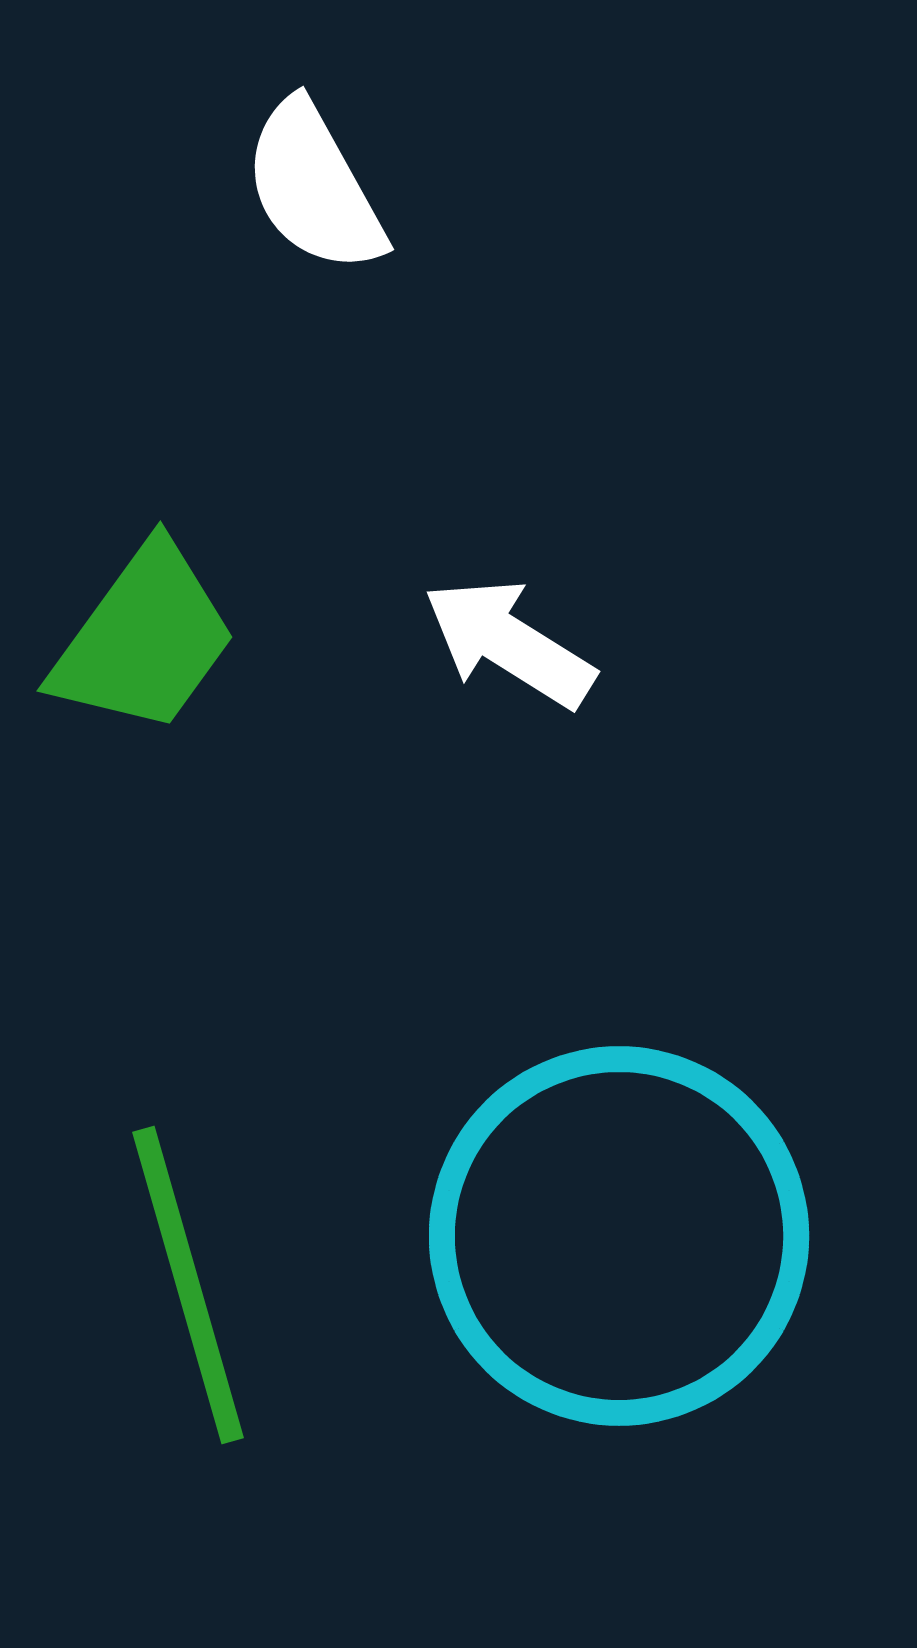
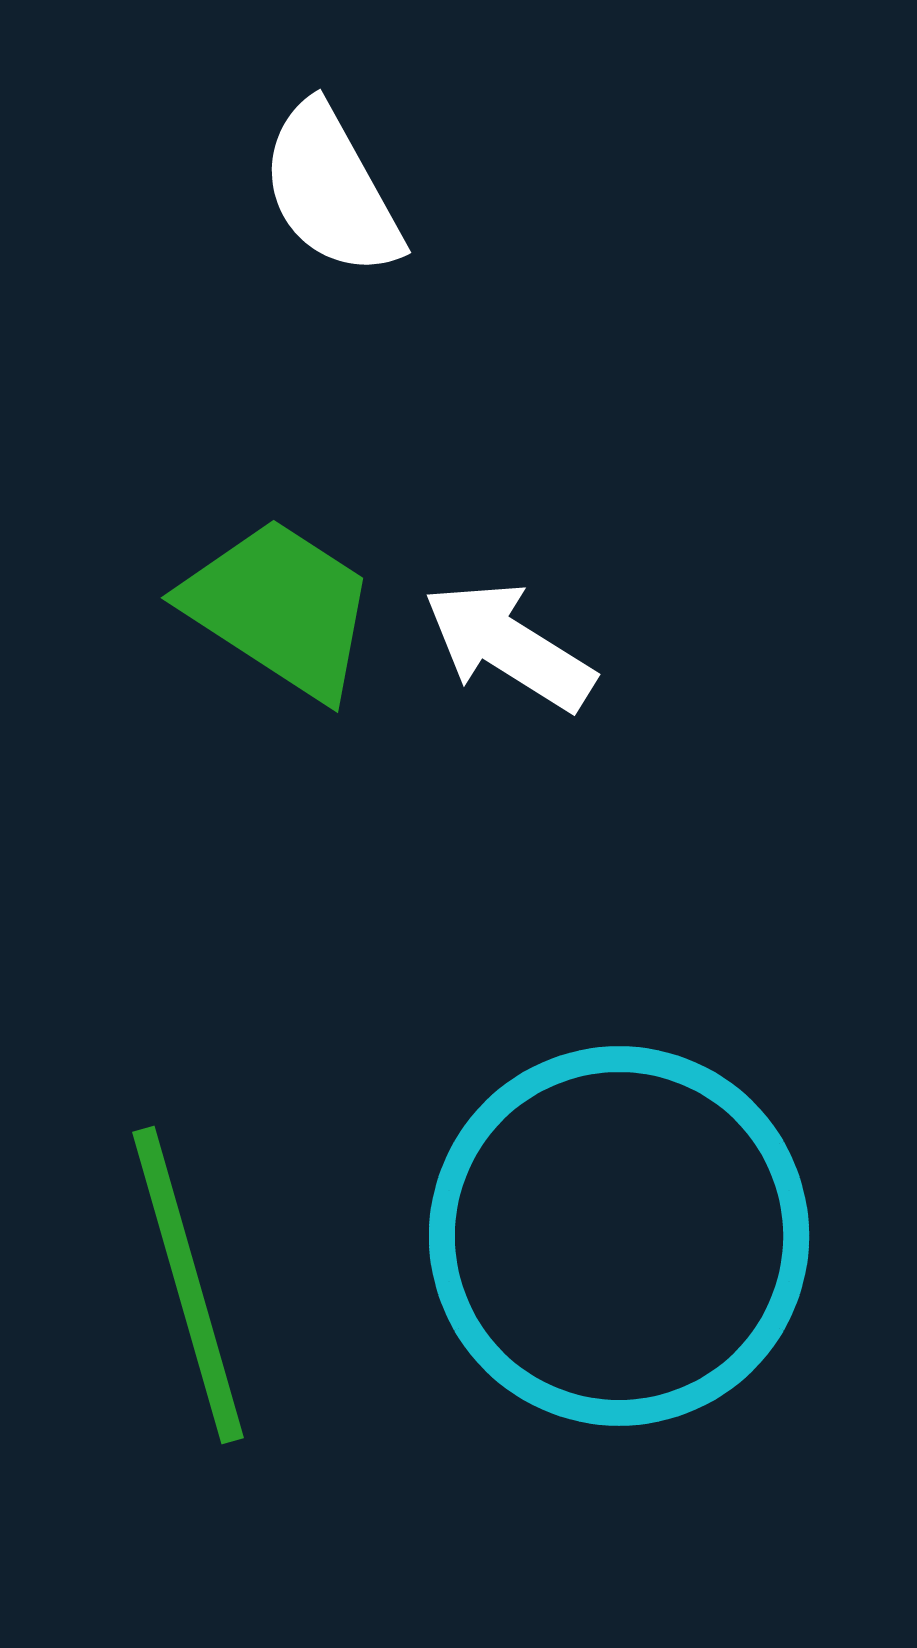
white semicircle: moved 17 px right, 3 px down
green trapezoid: moved 136 px right, 31 px up; rotated 93 degrees counterclockwise
white arrow: moved 3 px down
